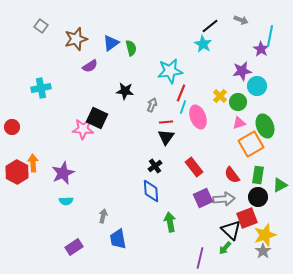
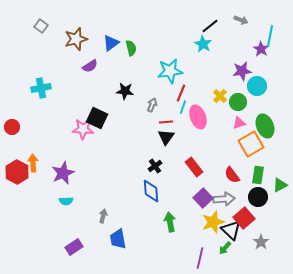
purple square at (203, 198): rotated 18 degrees counterclockwise
red square at (247, 218): moved 3 px left; rotated 20 degrees counterclockwise
yellow star at (265, 235): moved 52 px left, 13 px up
gray star at (263, 251): moved 2 px left, 9 px up
